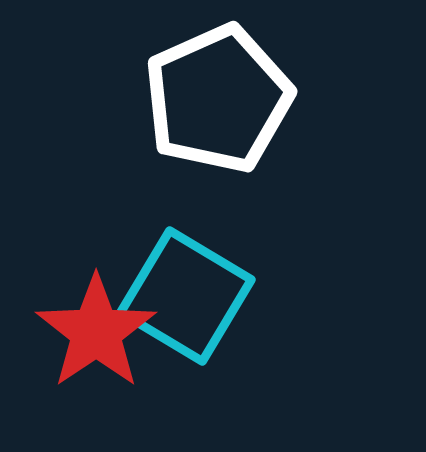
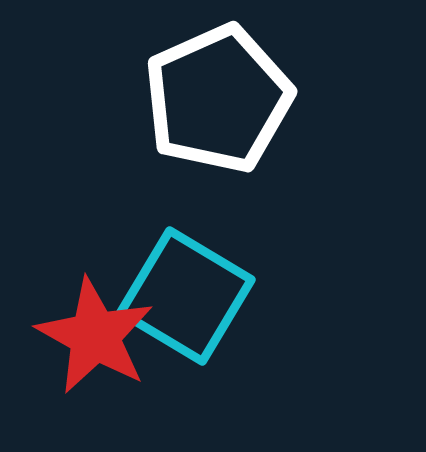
red star: moved 1 px left, 4 px down; rotated 9 degrees counterclockwise
